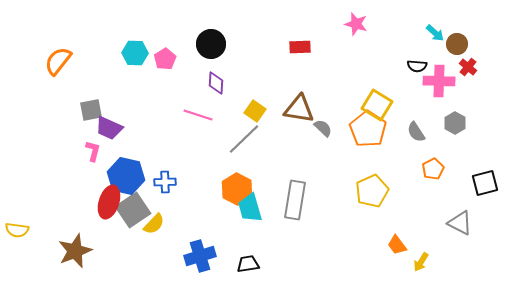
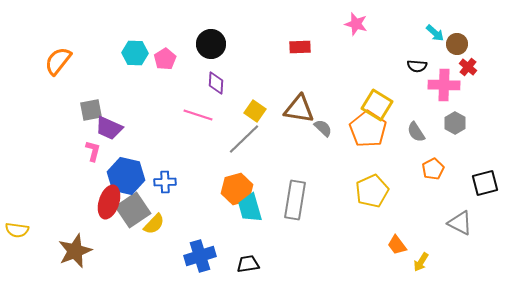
pink cross at (439, 81): moved 5 px right, 4 px down
orange hexagon at (237, 189): rotated 16 degrees clockwise
